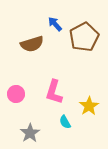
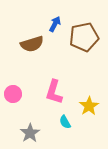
blue arrow: rotated 70 degrees clockwise
brown pentagon: rotated 16 degrees clockwise
pink circle: moved 3 px left
